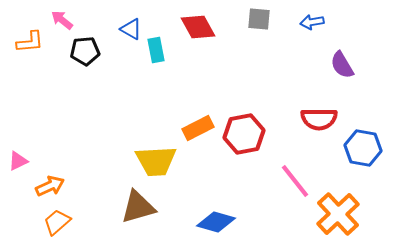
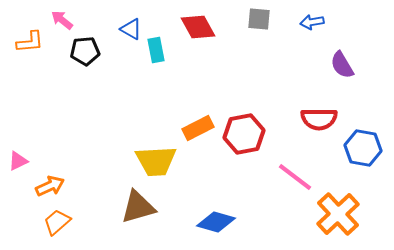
pink line: moved 4 px up; rotated 15 degrees counterclockwise
